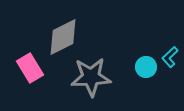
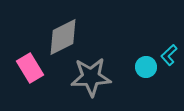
cyan L-shape: moved 1 px left, 2 px up
